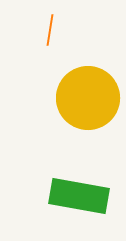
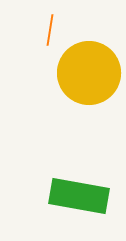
yellow circle: moved 1 px right, 25 px up
